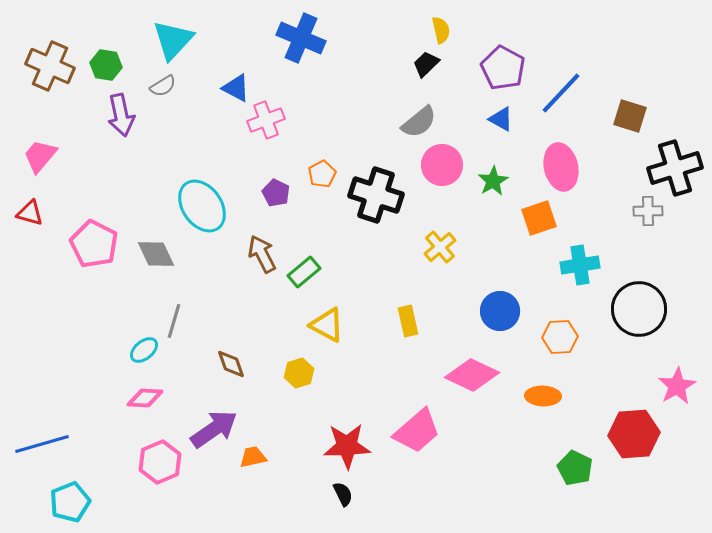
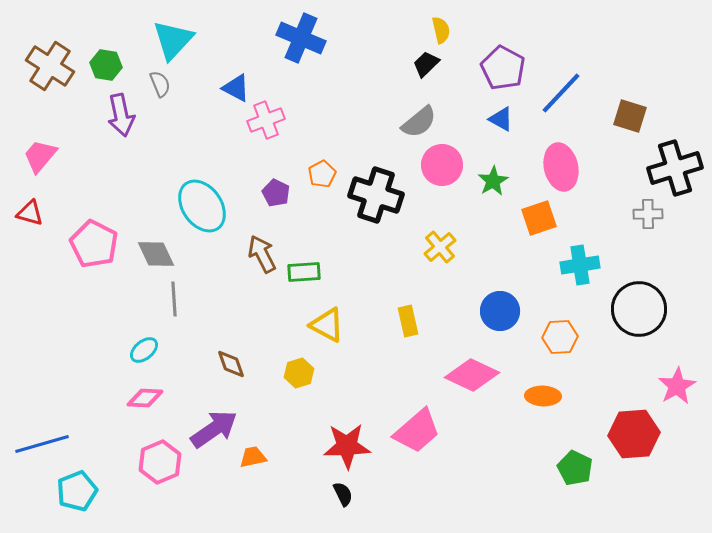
brown cross at (50, 66): rotated 9 degrees clockwise
gray semicircle at (163, 86): moved 3 px left, 2 px up; rotated 80 degrees counterclockwise
gray cross at (648, 211): moved 3 px down
green rectangle at (304, 272): rotated 36 degrees clockwise
gray line at (174, 321): moved 22 px up; rotated 20 degrees counterclockwise
cyan pentagon at (70, 502): moved 7 px right, 11 px up
